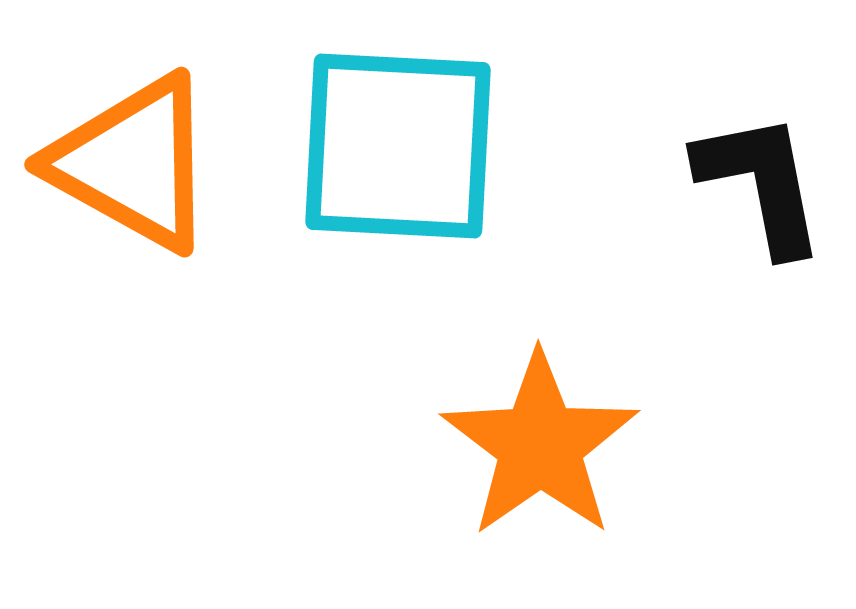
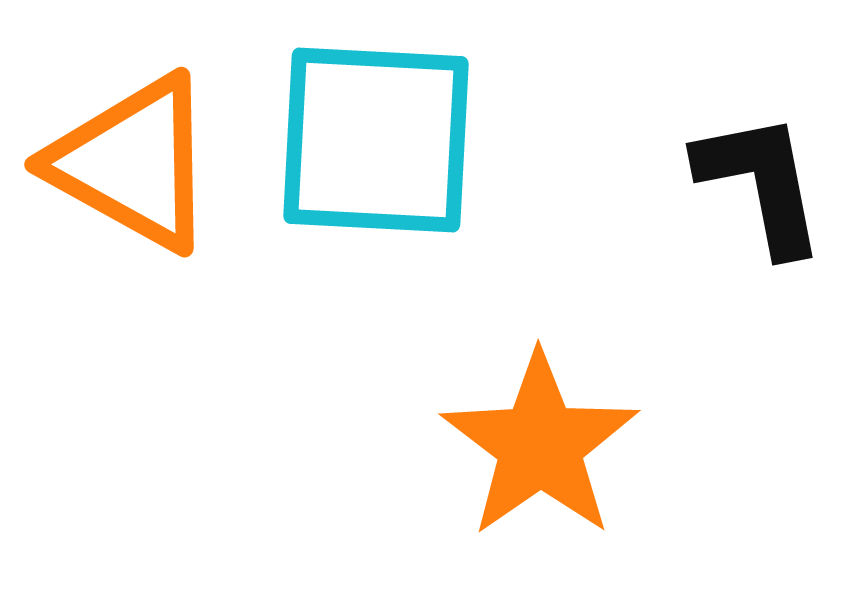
cyan square: moved 22 px left, 6 px up
